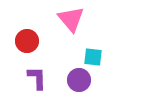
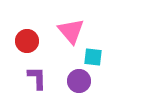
pink triangle: moved 12 px down
purple circle: moved 1 px down
